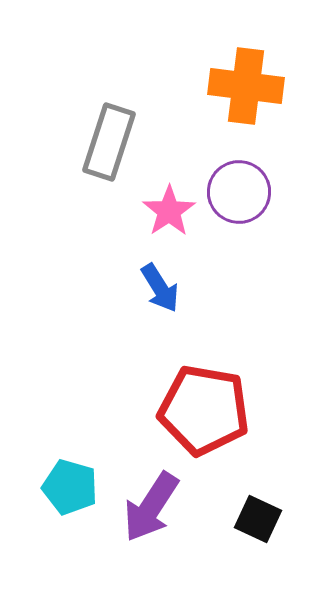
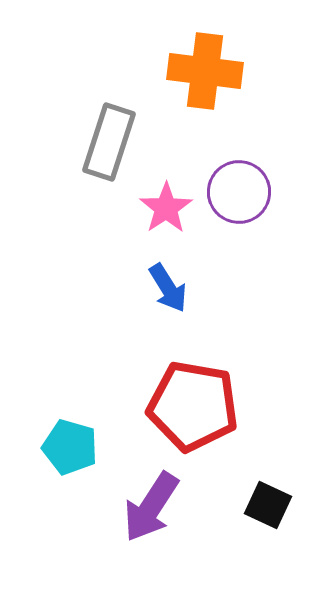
orange cross: moved 41 px left, 15 px up
pink star: moved 3 px left, 3 px up
blue arrow: moved 8 px right
red pentagon: moved 11 px left, 4 px up
cyan pentagon: moved 40 px up
black square: moved 10 px right, 14 px up
